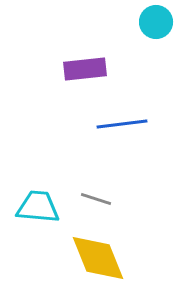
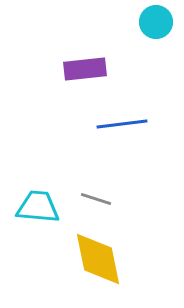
yellow diamond: moved 1 px down; rotated 10 degrees clockwise
